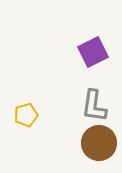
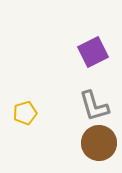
gray L-shape: rotated 24 degrees counterclockwise
yellow pentagon: moved 1 px left, 2 px up
